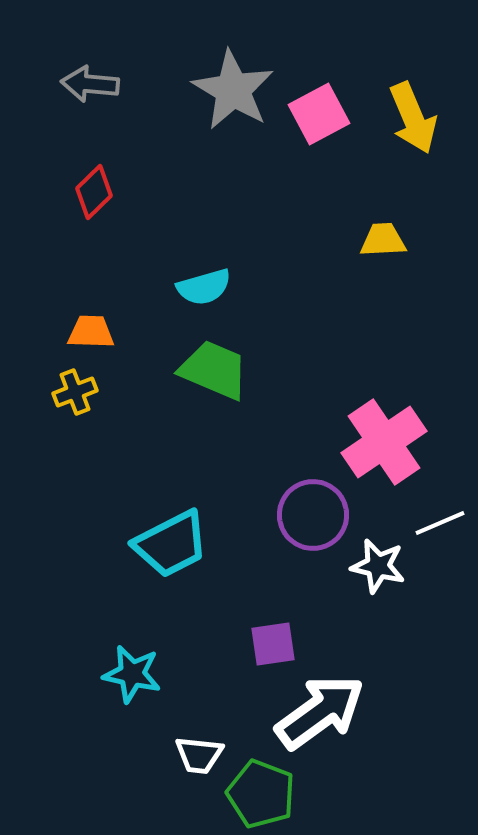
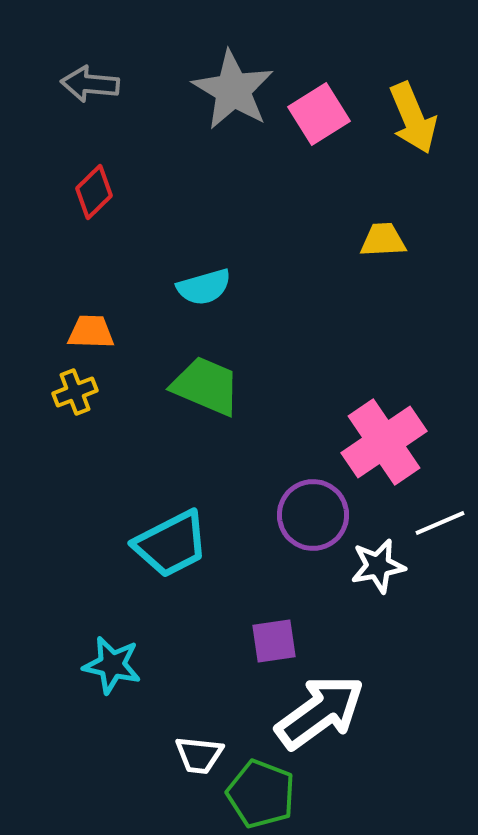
pink square: rotated 4 degrees counterclockwise
green trapezoid: moved 8 px left, 16 px down
white star: rotated 24 degrees counterclockwise
purple square: moved 1 px right, 3 px up
cyan star: moved 20 px left, 9 px up
